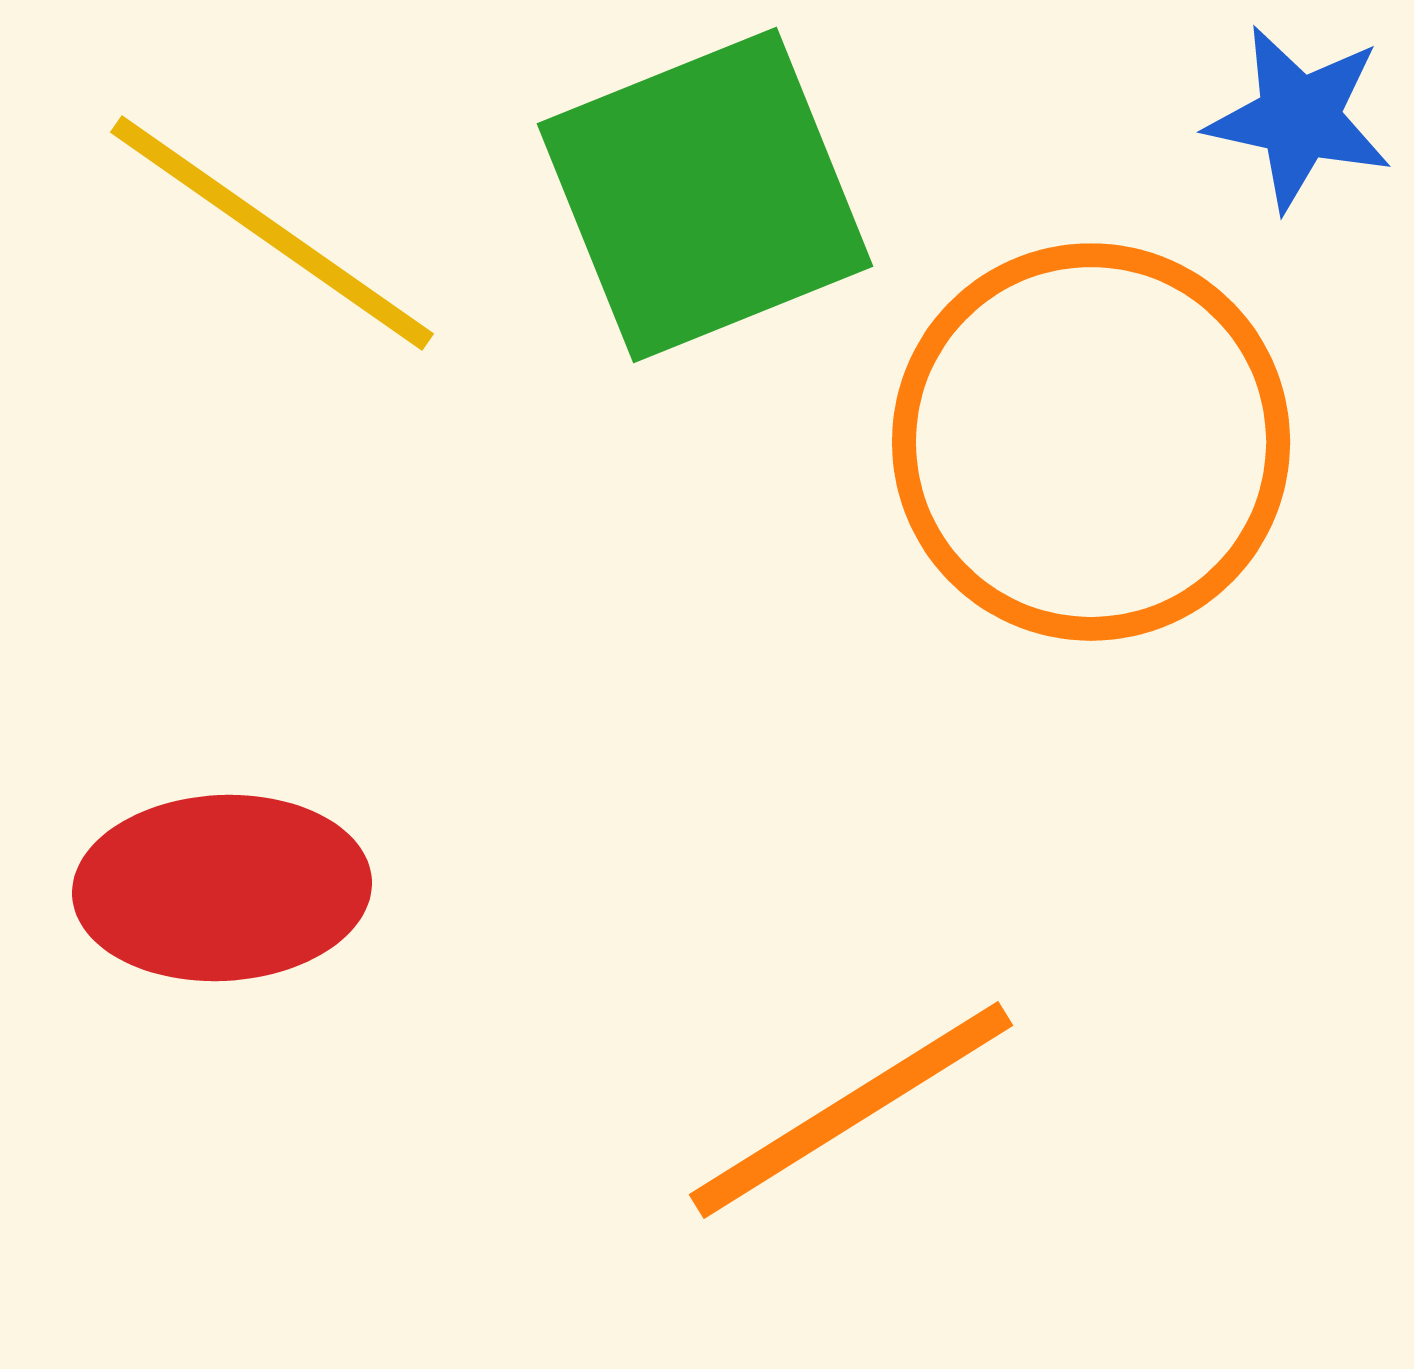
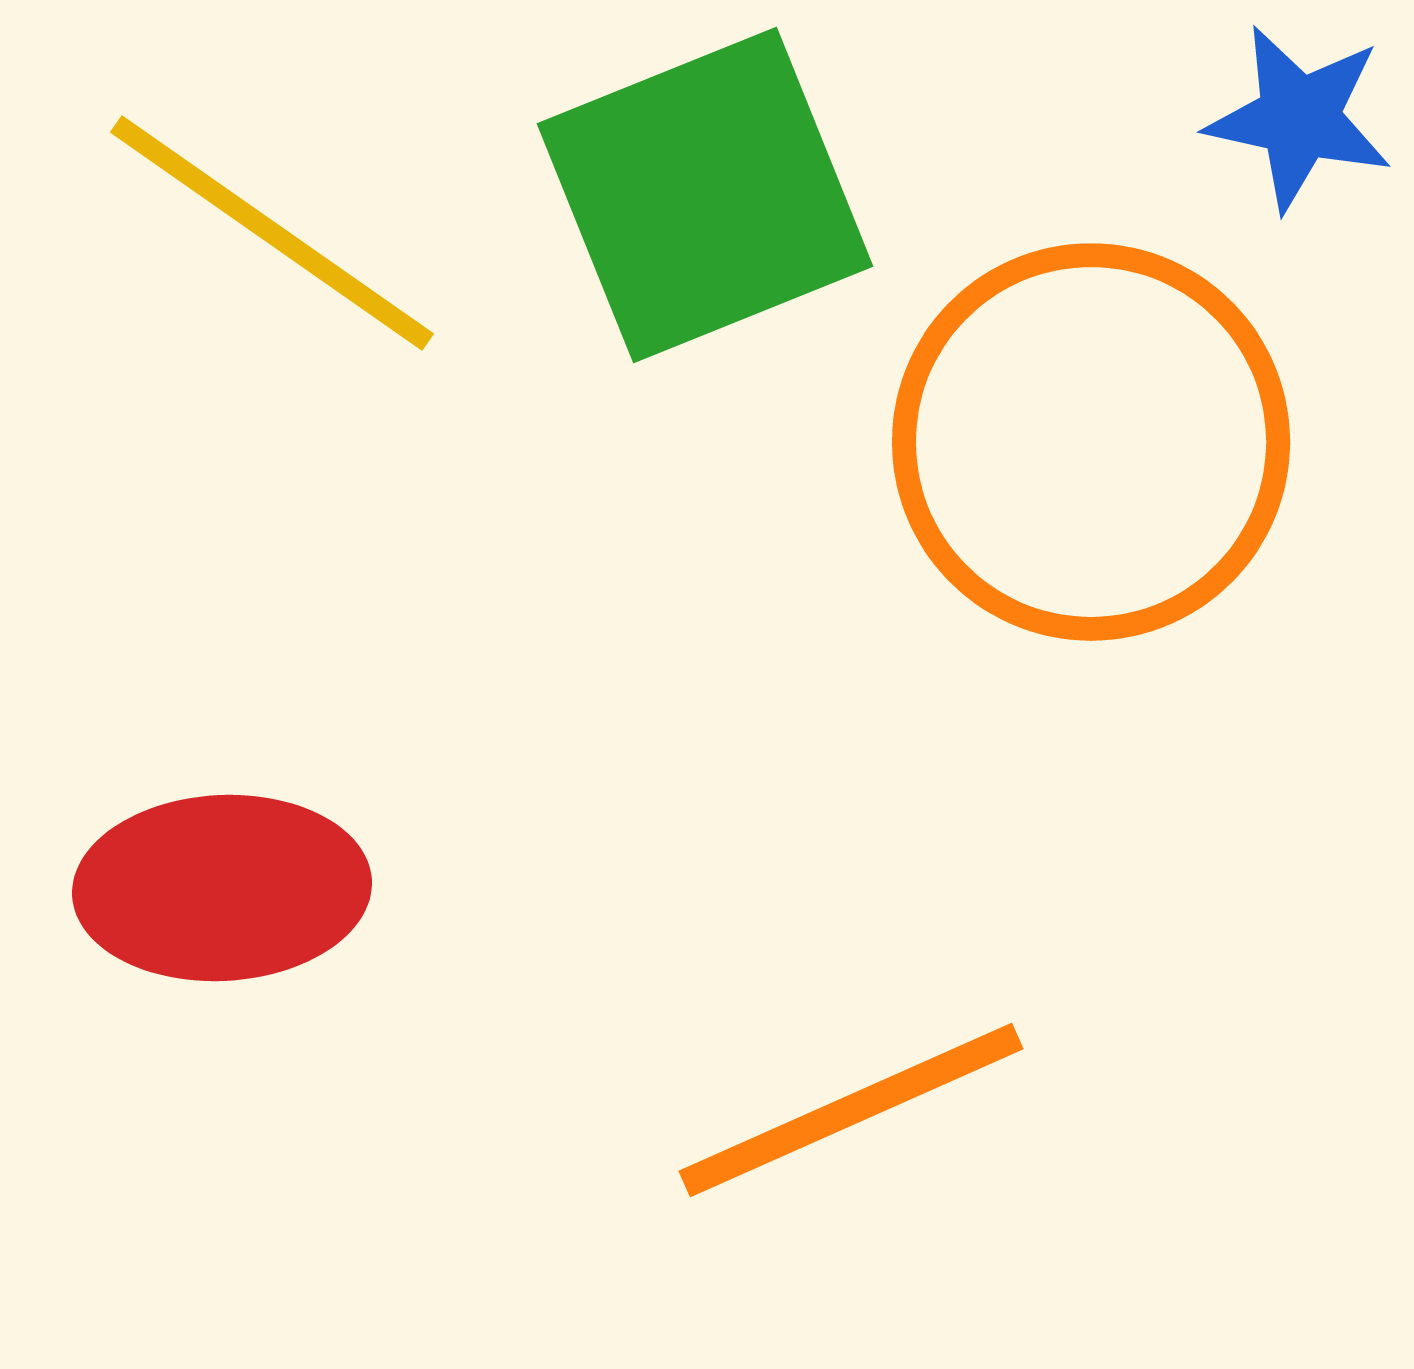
orange line: rotated 8 degrees clockwise
